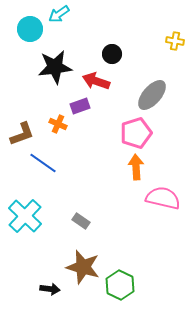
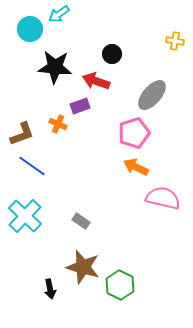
black star: rotated 12 degrees clockwise
pink pentagon: moved 2 px left
blue line: moved 11 px left, 3 px down
orange arrow: rotated 60 degrees counterclockwise
black arrow: rotated 72 degrees clockwise
